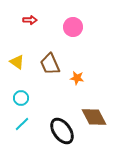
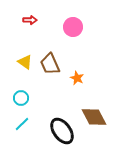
yellow triangle: moved 8 px right
orange star: rotated 16 degrees clockwise
